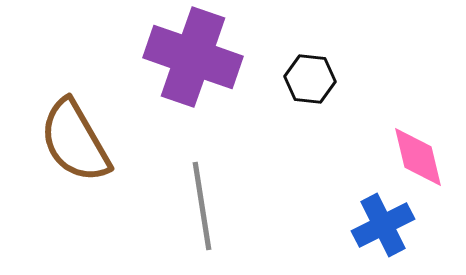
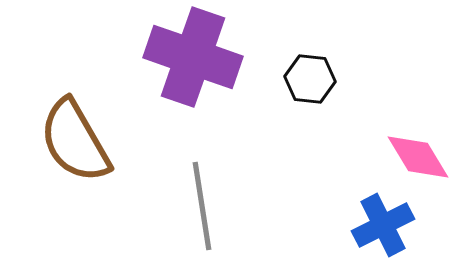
pink diamond: rotated 18 degrees counterclockwise
